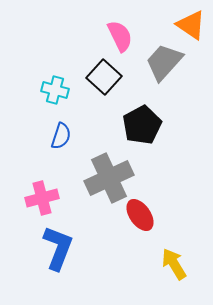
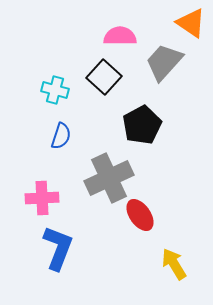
orange triangle: moved 2 px up
pink semicircle: rotated 64 degrees counterclockwise
pink cross: rotated 12 degrees clockwise
